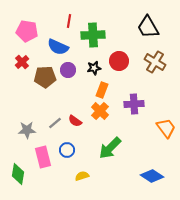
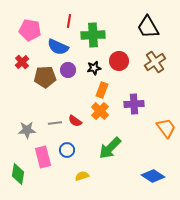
pink pentagon: moved 3 px right, 1 px up
brown cross: rotated 25 degrees clockwise
gray line: rotated 32 degrees clockwise
blue diamond: moved 1 px right
